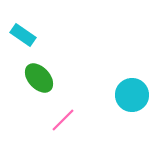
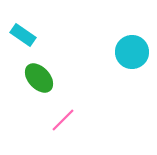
cyan circle: moved 43 px up
